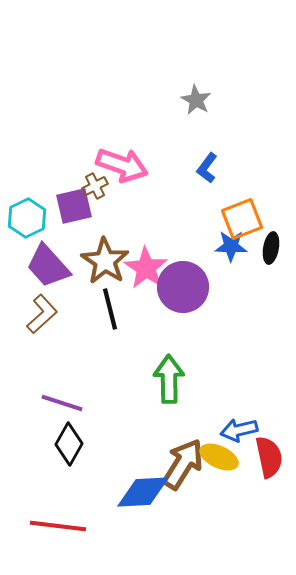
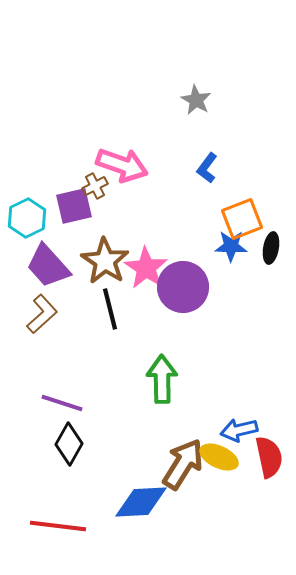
green arrow: moved 7 px left
blue diamond: moved 2 px left, 10 px down
